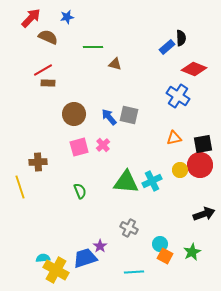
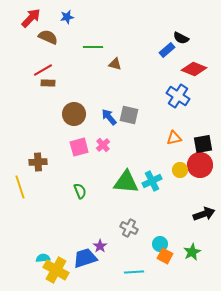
black semicircle: rotated 119 degrees clockwise
blue rectangle: moved 3 px down
